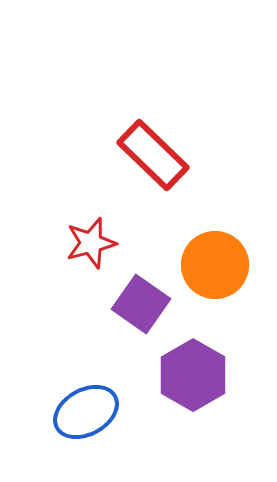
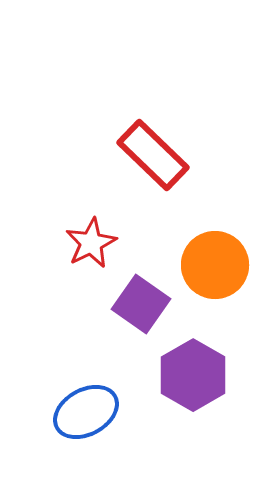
red star: rotated 12 degrees counterclockwise
